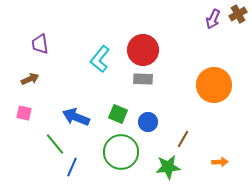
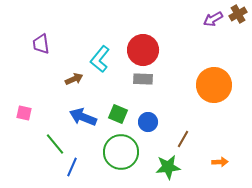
purple arrow: rotated 36 degrees clockwise
purple trapezoid: moved 1 px right
brown arrow: moved 44 px right
blue arrow: moved 7 px right
